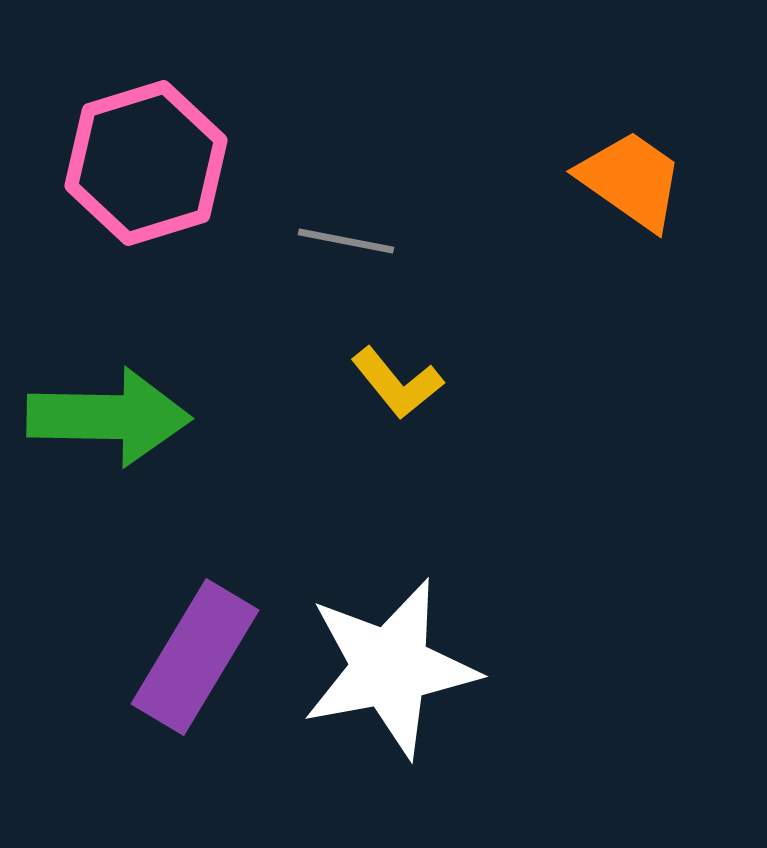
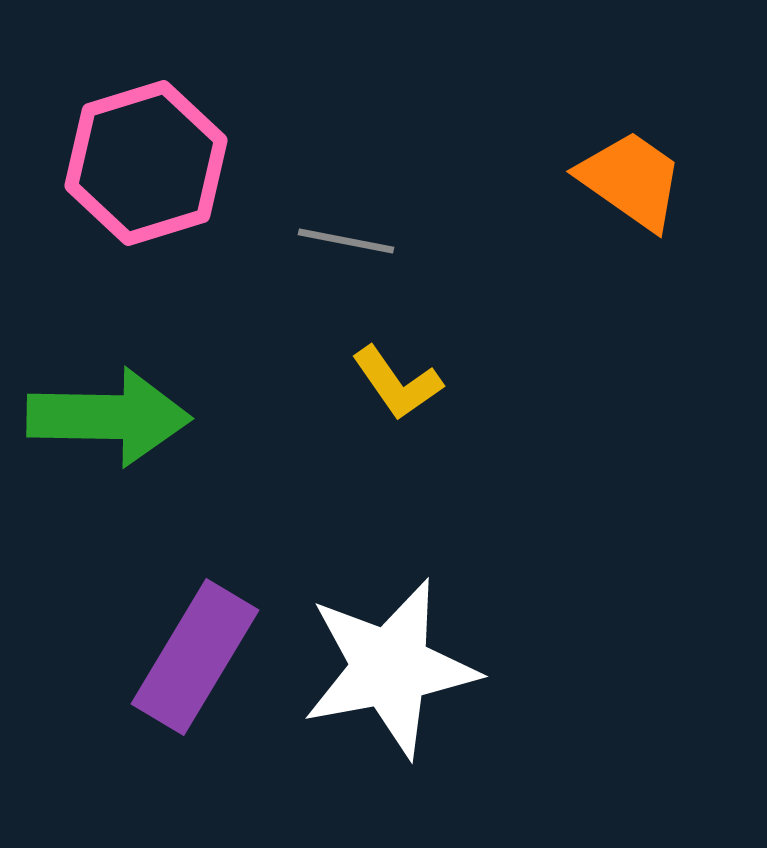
yellow L-shape: rotated 4 degrees clockwise
